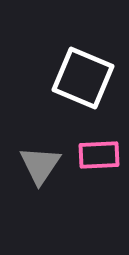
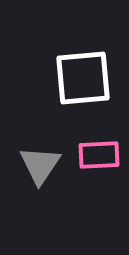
white square: rotated 28 degrees counterclockwise
